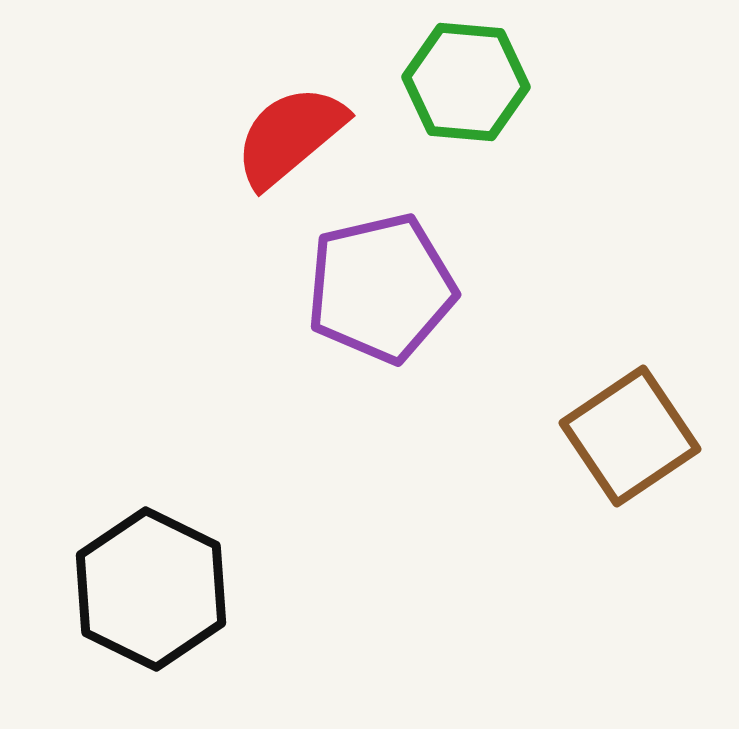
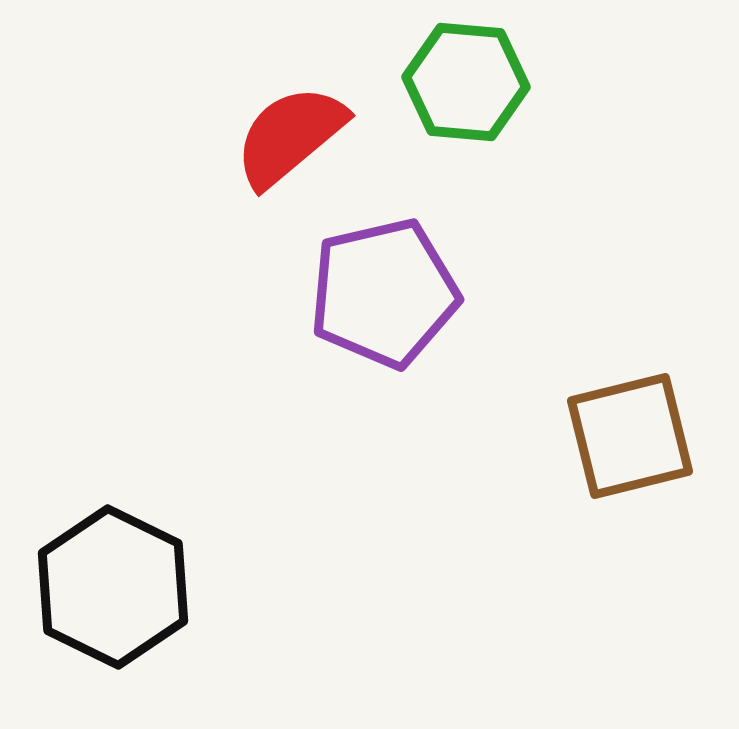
purple pentagon: moved 3 px right, 5 px down
brown square: rotated 20 degrees clockwise
black hexagon: moved 38 px left, 2 px up
